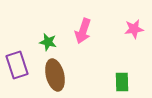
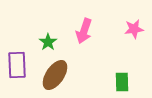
pink arrow: moved 1 px right
green star: rotated 24 degrees clockwise
purple rectangle: rotated 16 degrees clockwise
brown ellipse: rotated 48 degrees clockwise
